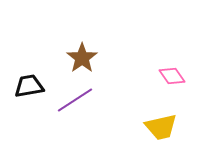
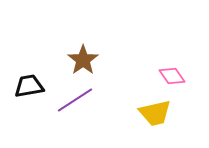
brown star: moved 1 px right, 2 px down
yellow trapezoid: moved 6 px left, 14 px up
